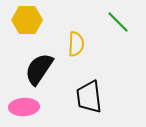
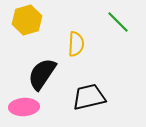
yellow hexagon: rotated 16 degrees counterclockwise
black semicircle: moved 3 px right, 5 px down
black trapezoid: rotated 84 degrees clockwise
